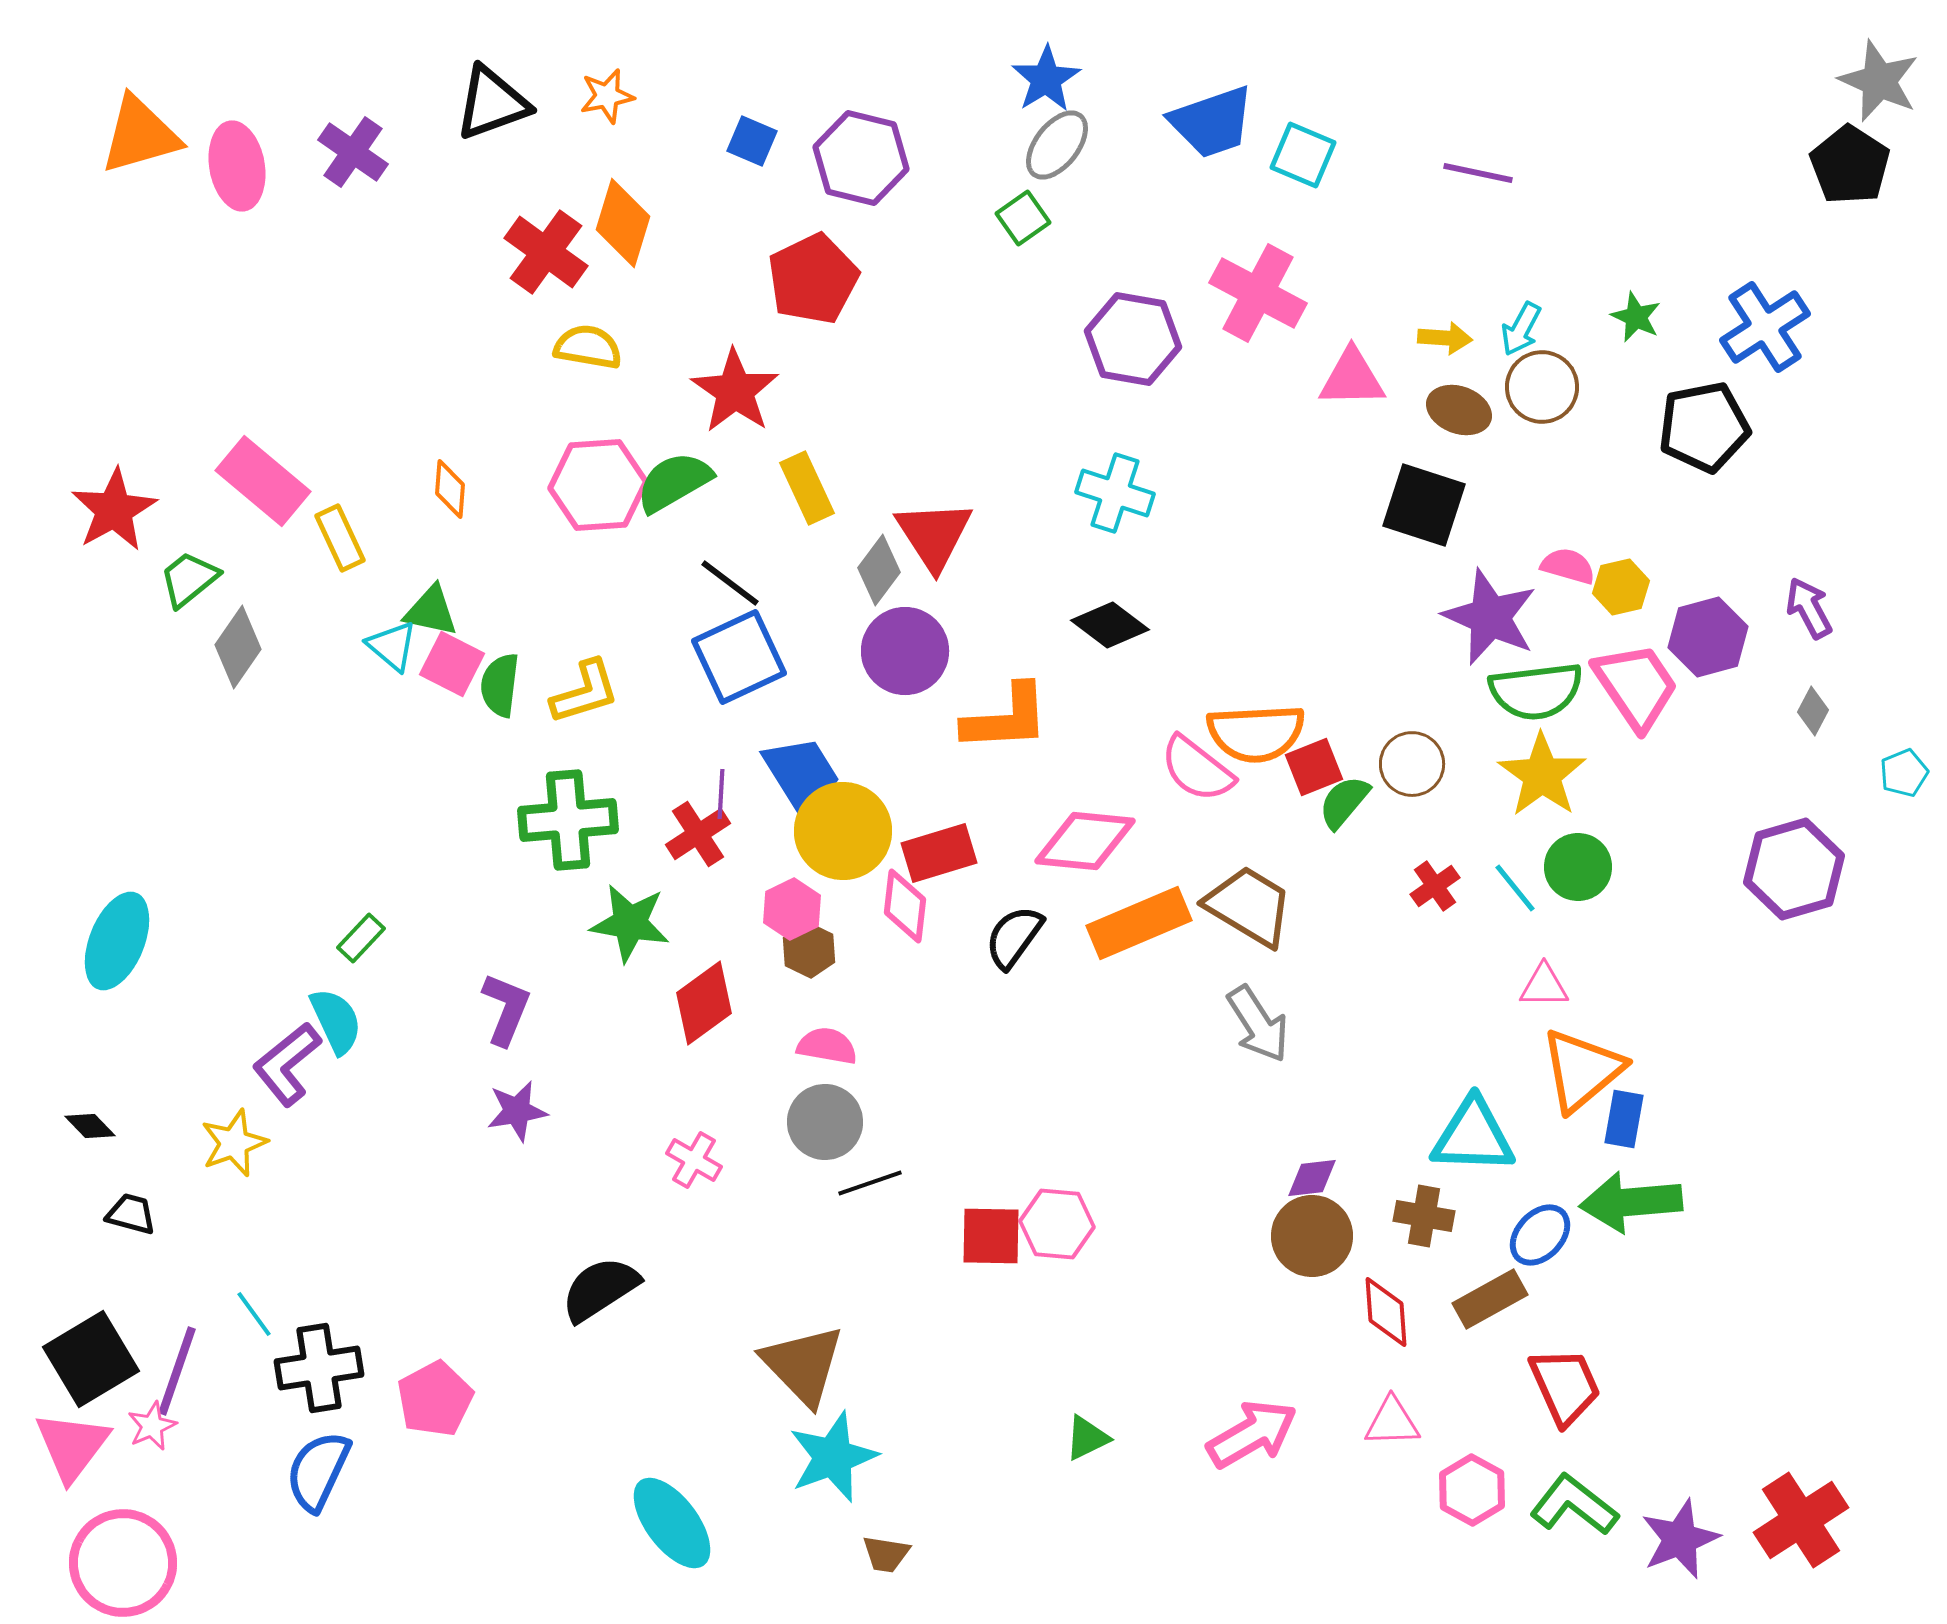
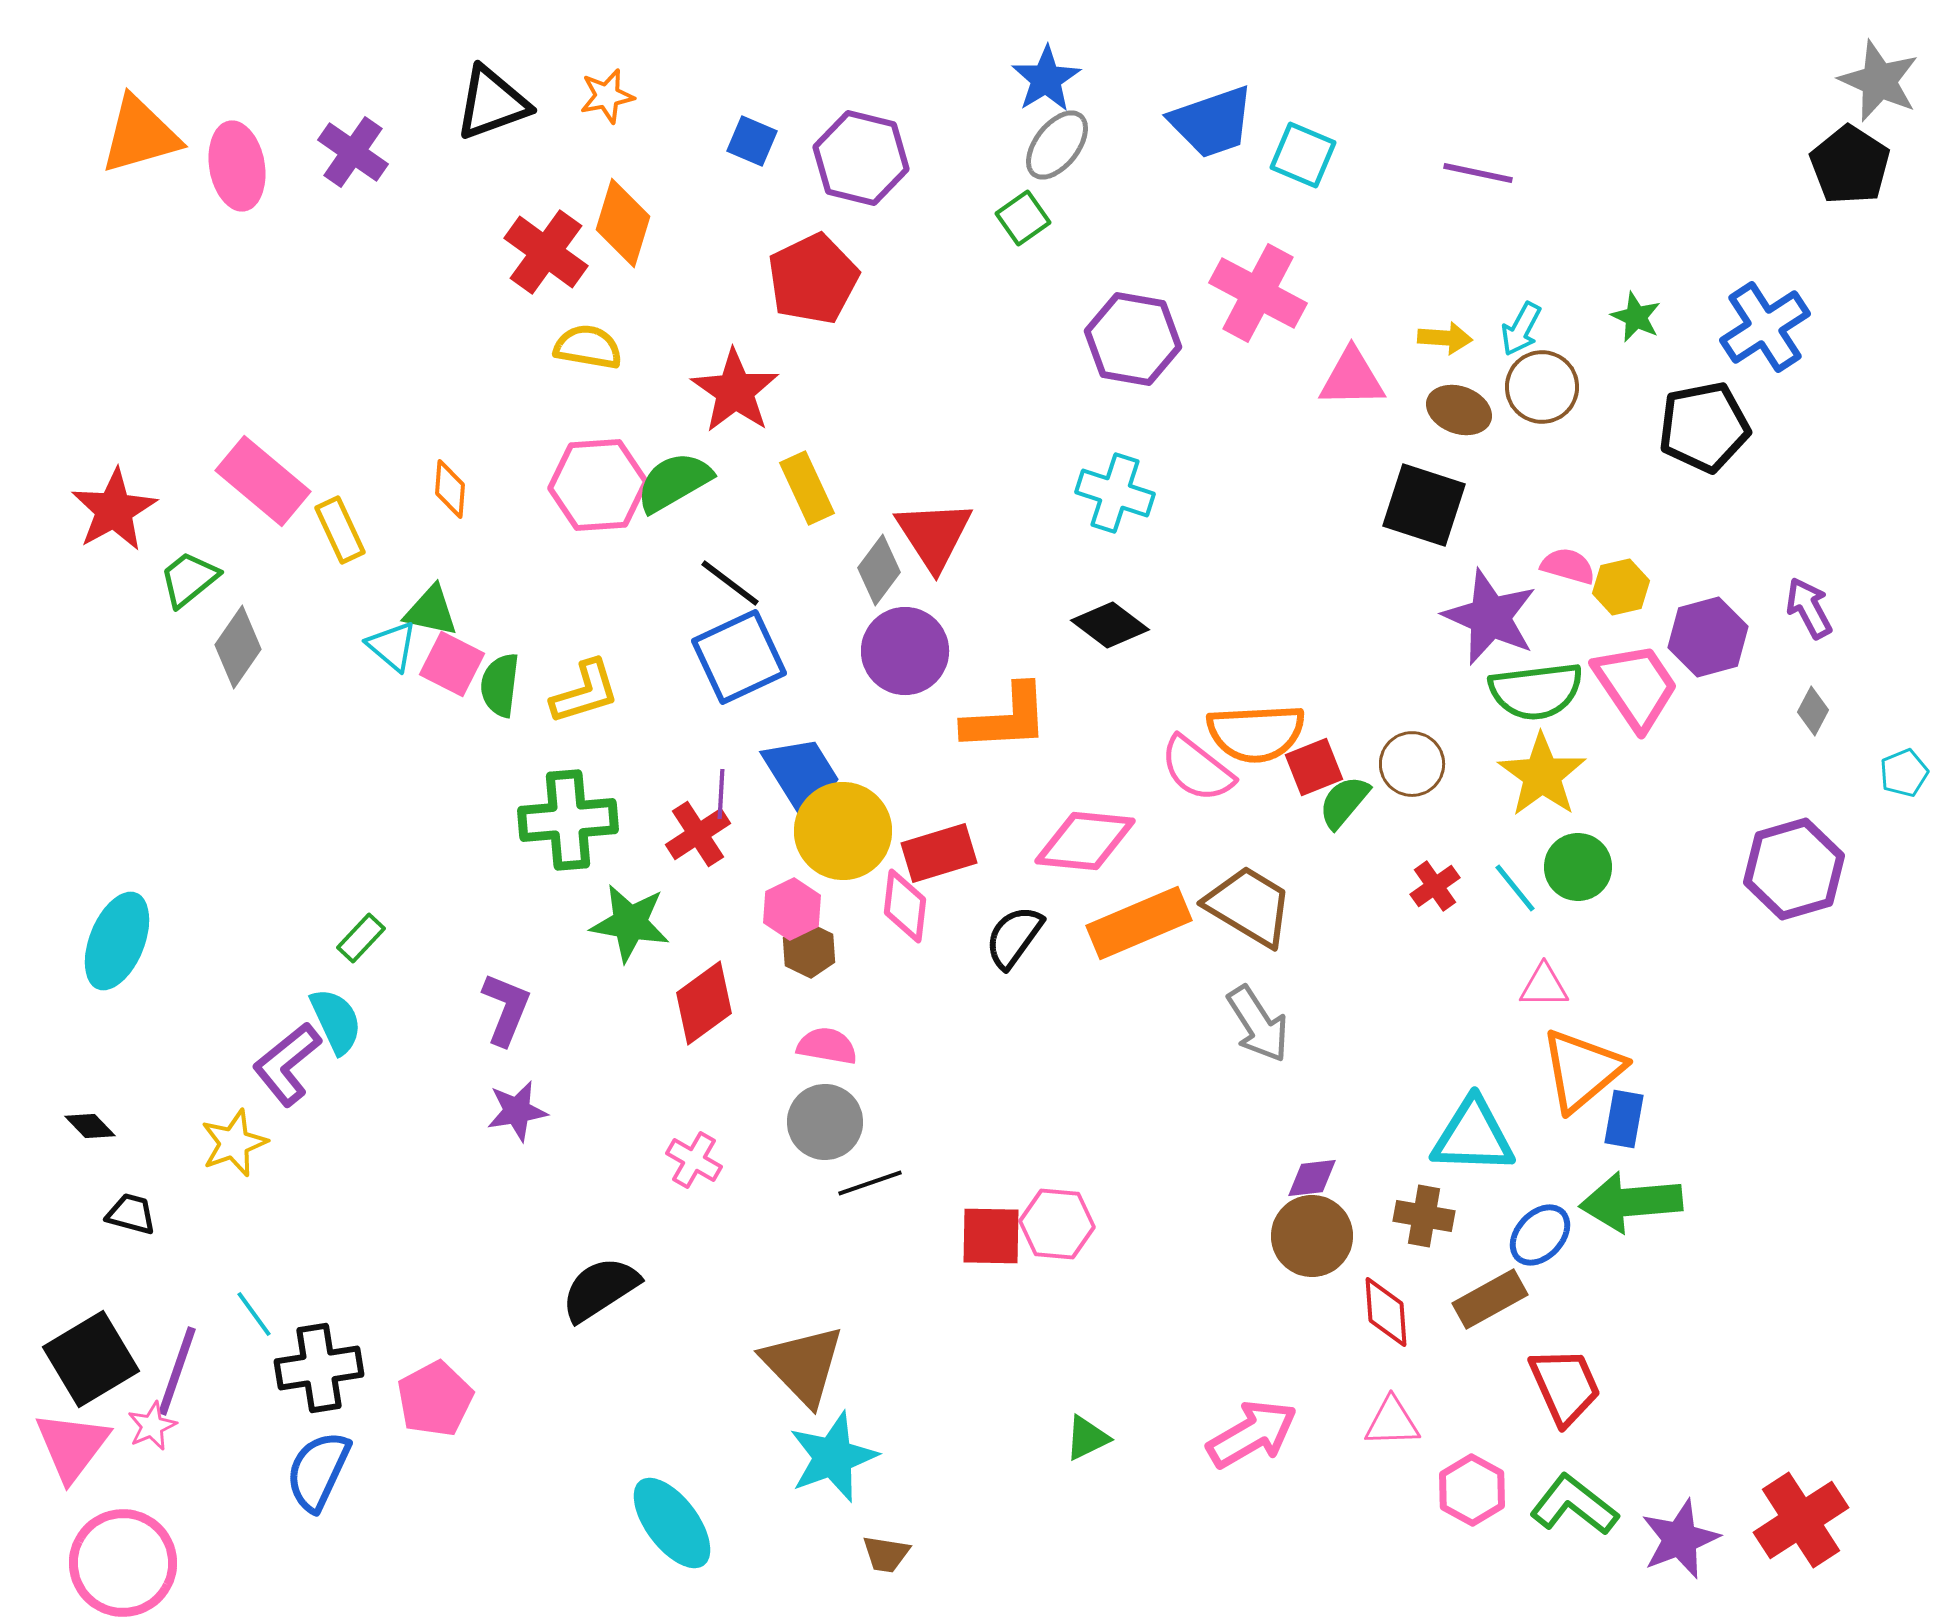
yellow rectangle at (340, 538): moved 8 px up
